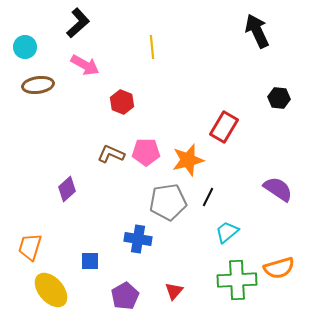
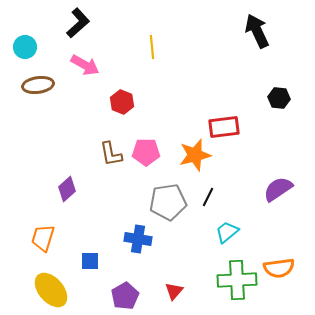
red rectangle: rotated 52 degrees clockwise
brown L-shape: rotated 124 degrees counterclockwise
orange star: moved 7 px right, 5 px up
purple semicircle: rotated 68 degrees counterclockwise
orange trapezoid: moved 13 px right, 9 px up
orange semicircle: rotated 8 degrees clockwise
